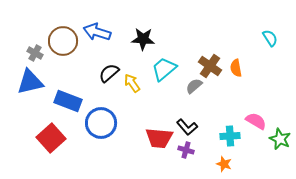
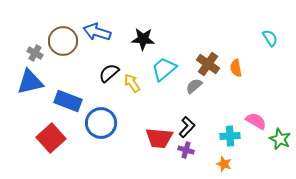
brown cross: moved 2 px left, 2 px up
black L-shape: rotated 95 degrees counterclockwise
